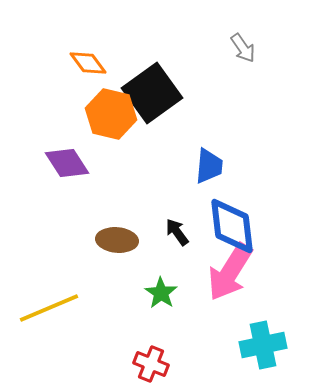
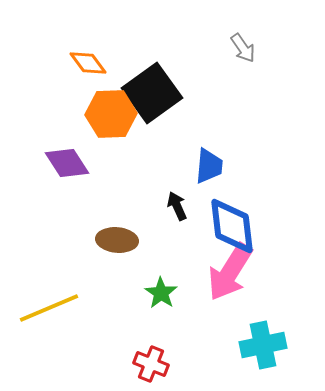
orange hexagon: rotated 15 degrees counterclockwise
black arrow: moved 26 px up; rotated 12 degrees clockwise
